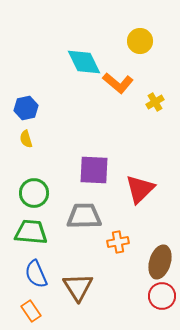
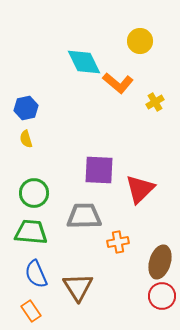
purple square: moved 5 px right
